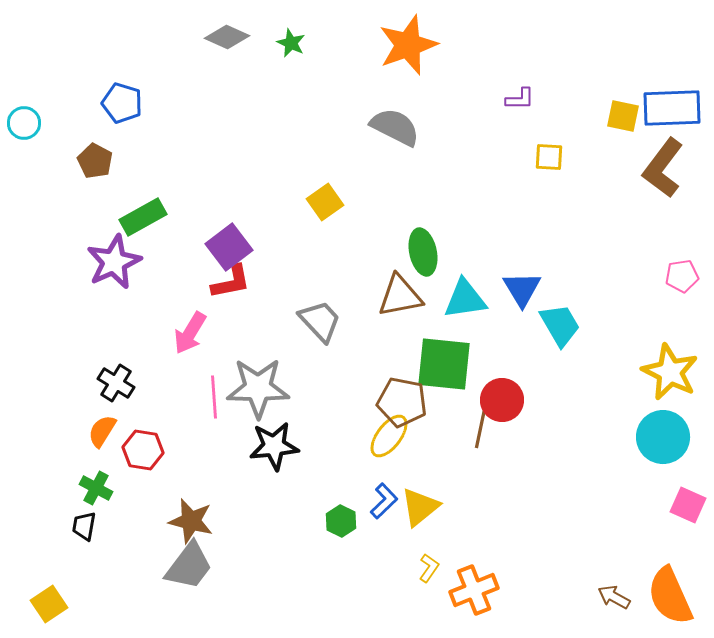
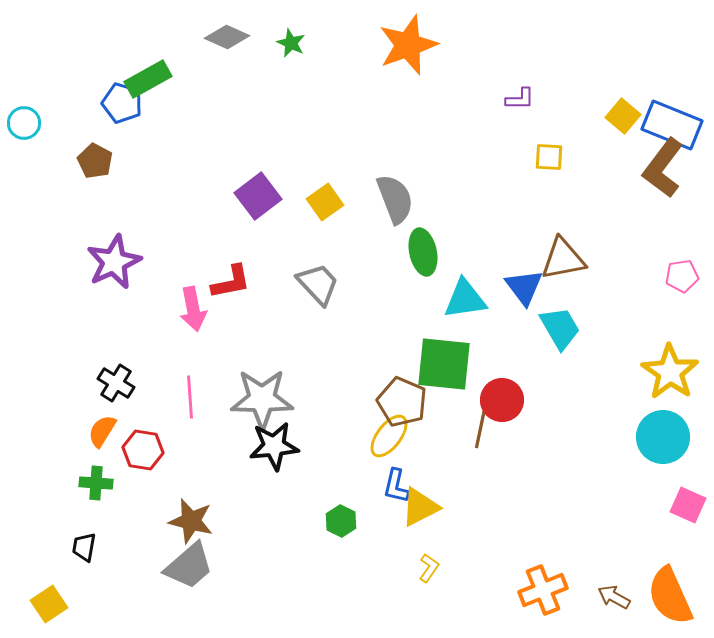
blue rectangle at (672, 108): moved 17 px down; rotated 24 degrees clockwise
yellow square at (623, 116): rotated 28 degrees clockwise
gray semicircle at (395, 127): moved 72 px down; rotated 42 degrees clockwise
green rectangle at (143, 217): moved 5 px right, 138 px up
purple square at (229, 247): moved 29 px right, 51 px up
blue triangle at (522, 289): moved 2 px right, 2 px up; rotated 6 degrees counterclockwise
brown triangle at (400, 296): moved 163 px right, 37 px up
gray trapezoid at (320, 321): moved 2 px left, 37 px up
cyan trapezoid at (560, 325): moved 3 px down
pink arrow at (190, 333): moved 3 px right, 24 px up; rotated 42 degrees counterclockwise
yellow star at (670, 372): rotated 8 degrees clockwise
gray star at (258, 388): moved 4 px right, 11 px down
pink line at (214, 397): moved 24 px left
brown pentagon at (402, 402): rotated 12 degrees clockwise
green cross at (96, 488): moved 5 px up; rotated 24 degrees counterclockwise
blue L-shape at (384, 501): moved 12 px right, 15 px up; rotated 147 degrees clockwise
yellow triangle at (420, 507): rotated 12 degrees clockwise
black trapezoid at (84, 526): moved 21 px down
gray trapezoid at (189, 566): rotated 12 degrees clockwise
orange cross at (474, 590): moved 69 px right
